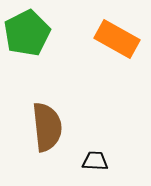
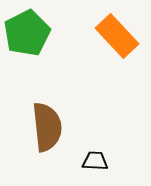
orange rectangle: moved 3 px up; rotated 18 degrees clockwise
